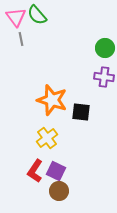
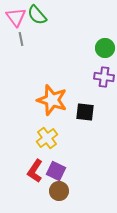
black square: moved 4 px right
